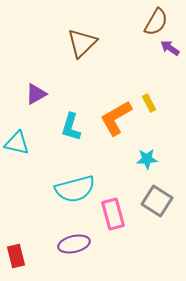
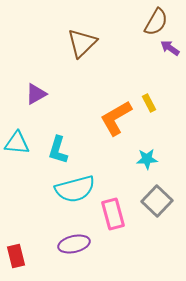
cyan L-shape: moved 13 px left, 23 px down
cyan triangle: rotated 8 degrees counterclockwise
gray square: rotated 12 degrees clockwise
